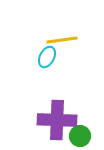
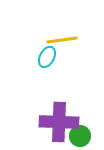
purple cross: moved 2 px right, 2 px down
